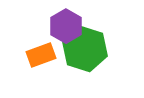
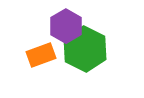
green hexagon: rotated 9 degrees clockwise
